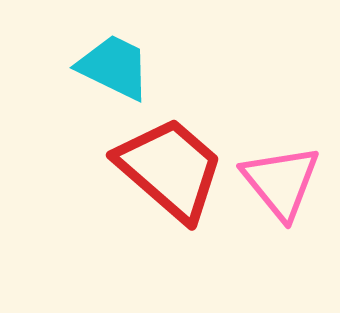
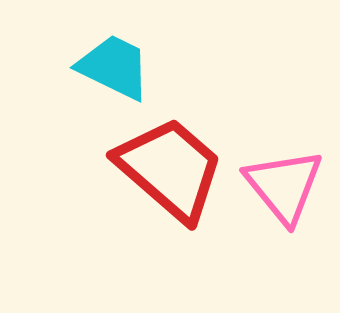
pink triangle: moved 3 px right, 4 px down
